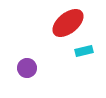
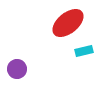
purple circle: moved 10 px left, 1 px down
